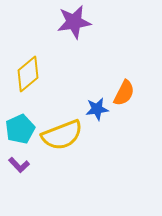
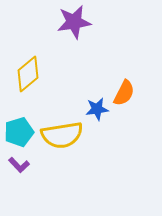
cyan pentagon: moved 1 px left, 3 px down; rotated 8 degrees clockwise
yellow semicircle: rotated 12 degrees clockwise
